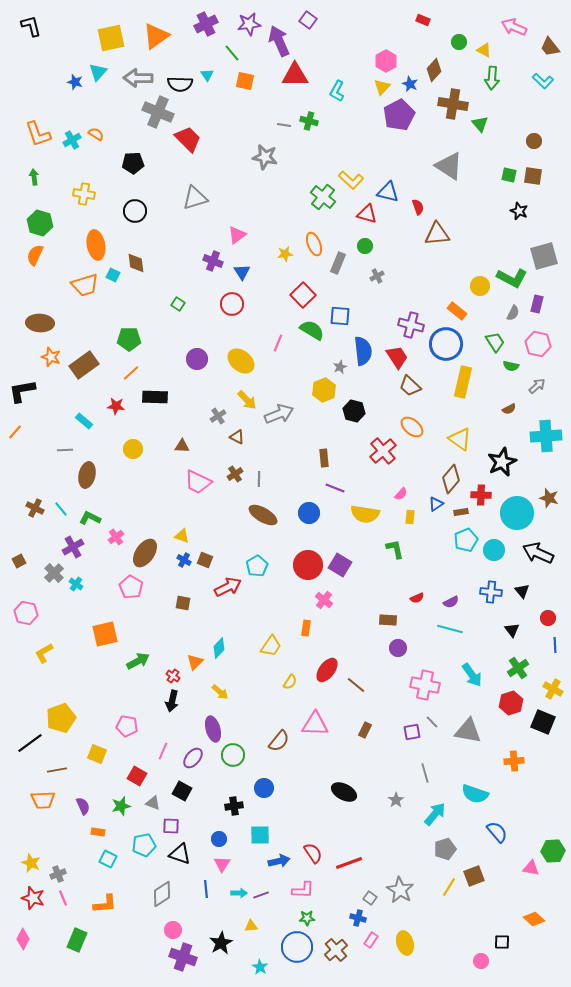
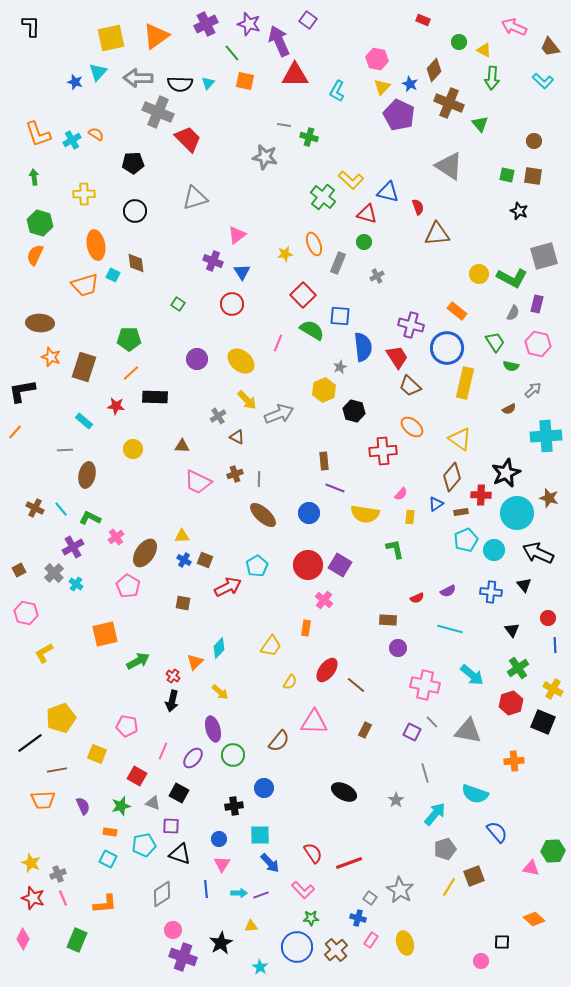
purple star at (249, 24): rotated 25 degrees clockwise
black L-shape at (31, 26): rotated 15 degrees clockwise
pink hexagon at (386, 61): moved 9 px left, 2 px up; rotated 20 degrees counterclockwise
cyan triangle at (207, 75): moved 1 px right, 8 px down; rotated 16 degrees clockwise
brown cross at (453, 104): moved 4 px left, 1 px up; rotated 12 degrees clockwise
purple pentagon at (399, 115): rotated 20 degrees counterclockwise
green cross at (309, 121): moved 16 px down
green square at (509, 175): moved 2 px left
yellow cross at (84, 194): rotated 10 degrees counterclockwise
green circle at (365, 246): moved 1 px left, 4 px up
yellow circle at (480, 286): moved 1 px left, 12 px up
blue circle at (446, 344): moved 1 px right, 4 px down
blue semicircle at (363, 351): moved 4 px up
brown rectangle at (84, 365): moved 2 px down; rotated 36 degrees counterclockwise
yellow rectangle at (463, 382): moved 2 px right, 1 px down
gray arrow at (537, 386): moved 4 px left, 4 px down
red cross at (383, 451): rotated 36 degrees clockwise
brown rectangle at (324, 458): moved 3 px down
black star at (502, 462): moved 4 px right, 11 px down
brown cross at (235, 474): rotated 14 degrees clockwise
brown diamond at (451, 479): moved 1 px right, 2 px up
brown ellipse at (263, 515): rotated 12 degrees clockwise
yellow triangle at (182, 536): rotated 21 degrees counterclockwise
brown square at (19, 561): moved 9 px down
pink pentagon at (131, 587): moved 3 px left, 1 px up
black triangle at (522, 591): moved 2 px right, 6 px up
purple semicircle at (451, 602): moved 3 px left, 11 px up
cyan arrow at (472, 675): rotated 15 degrees counterclockwise
pink triangle at (315, 724): moved 1 px left, 2 px up
purple square at (412, 732): rotated 36 degrees clockwise
black square at (182, 791): moved 3 px left, 2 px down
orange rectangle at (98, 832): moved 12 px right
blue arrow at (279, 861): moved 9 px left, 2 px down; rotated 60 degrees clockwise
pink L-shape at (303, 890): rotated 45 degrees clockwise
green star at (307, 918): moved 4 px right
